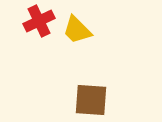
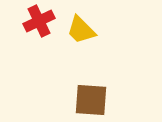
yellow trapezoid: moved 4 px right
